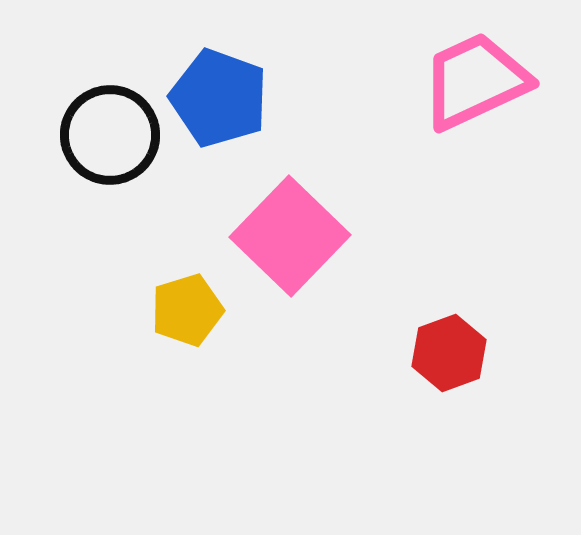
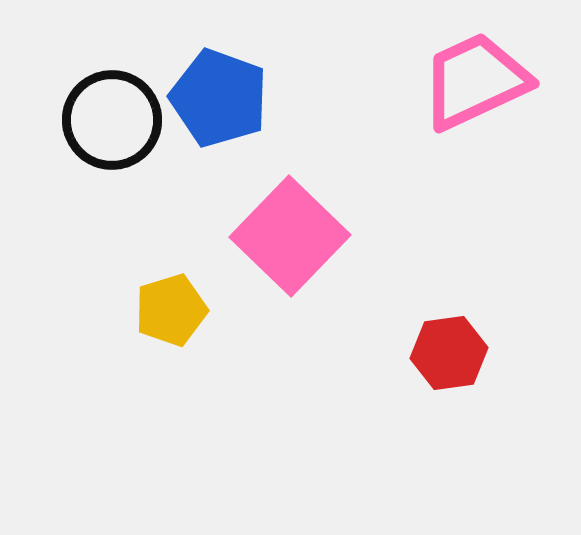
black circle: moved 2 px right, 15 px up
yellow pentagon: moved 16 px left
red hexagon: rotated 12 degrees clockwise
